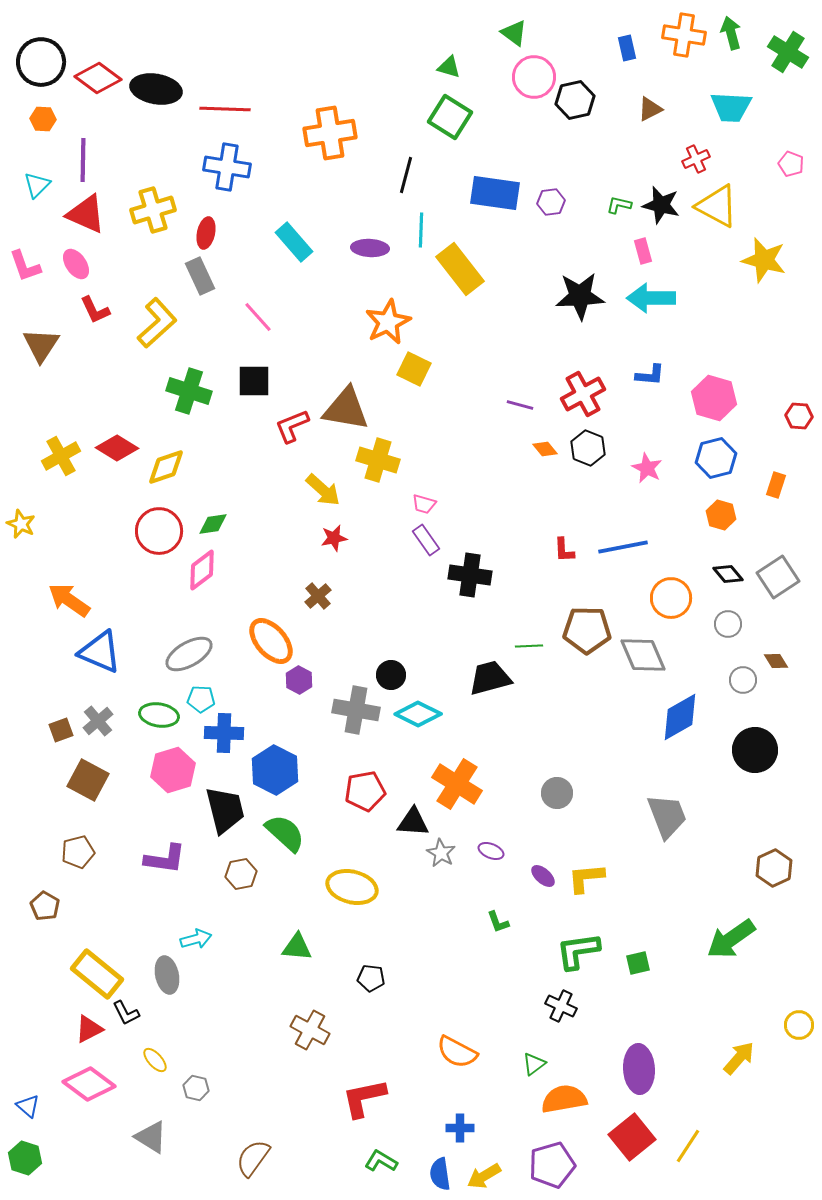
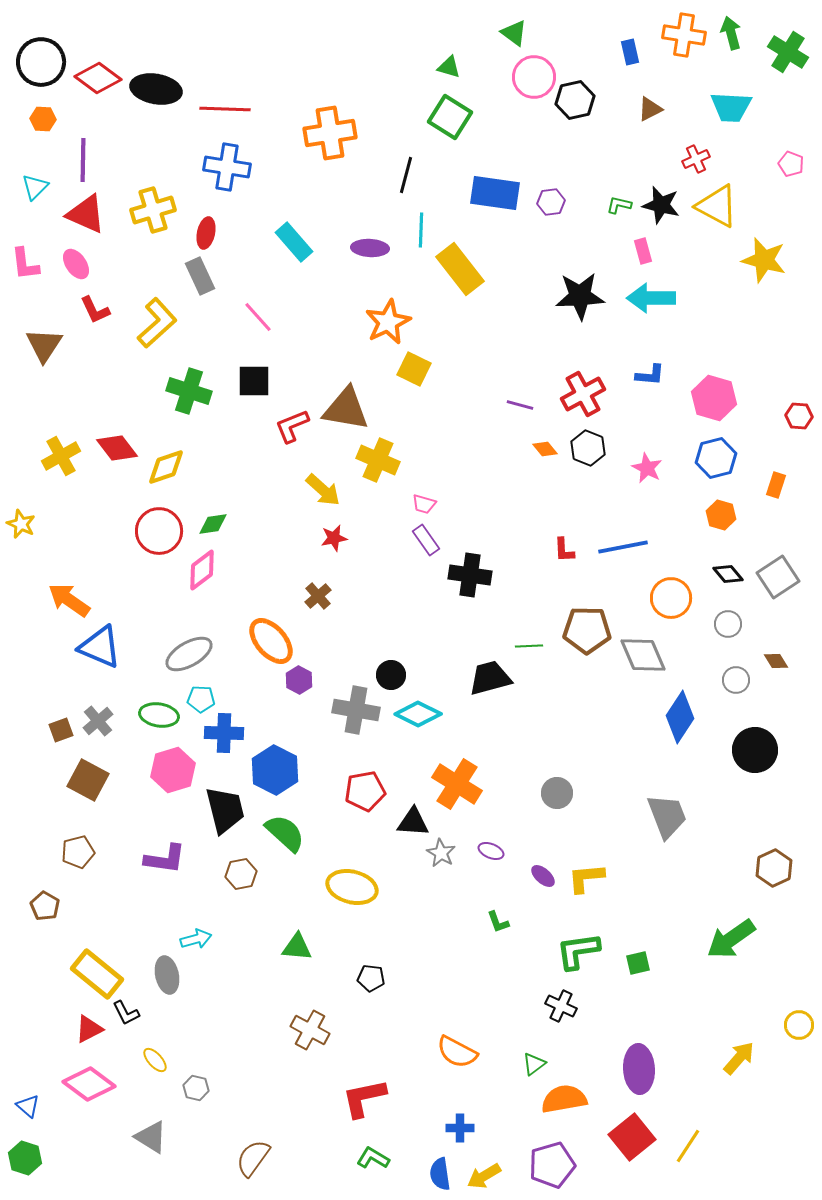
blue rectangle at (627, 48): moved 3 px right, 4 px down
cyan triangle at (37, 185): moved 2 px left, 2 px down
pink L-shape at (25, 266): moved 2 px up; rotated 12 degrees clockwise
brown triangle at (41, 345): moved 3 px right
red diamond at (117, 448): rotated 21 degrees clockwise
yellow cross at (378, 460): rotated 6 degrees clockwise
blue triangle at (100, 652): moved 5 px up
gray circle at (743, 680): moved 7 px left
blue diamond at (680, 717): rotated 27 degrees counterclockwise
green L-shape at (381, 1161): moved 8 px left, 3 px up
